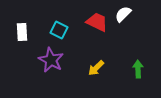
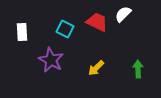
cyan square: moved 6 px right, 1 px up
